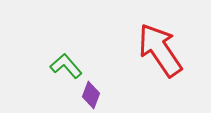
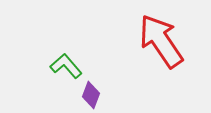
red arrow: moved 1 px right, 9 px up
